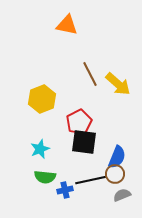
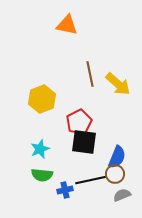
brown line: rotated 15 degrees clockwise
green semicircle: moved 3 px left, 2 px up
